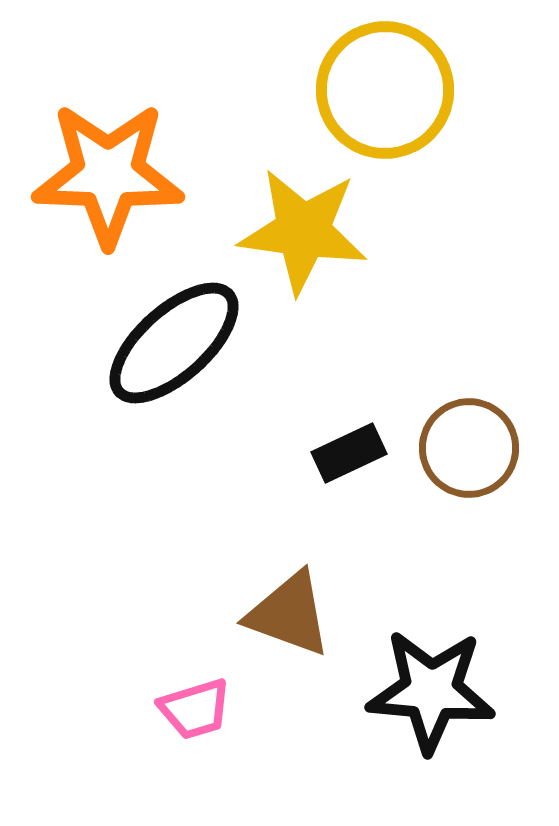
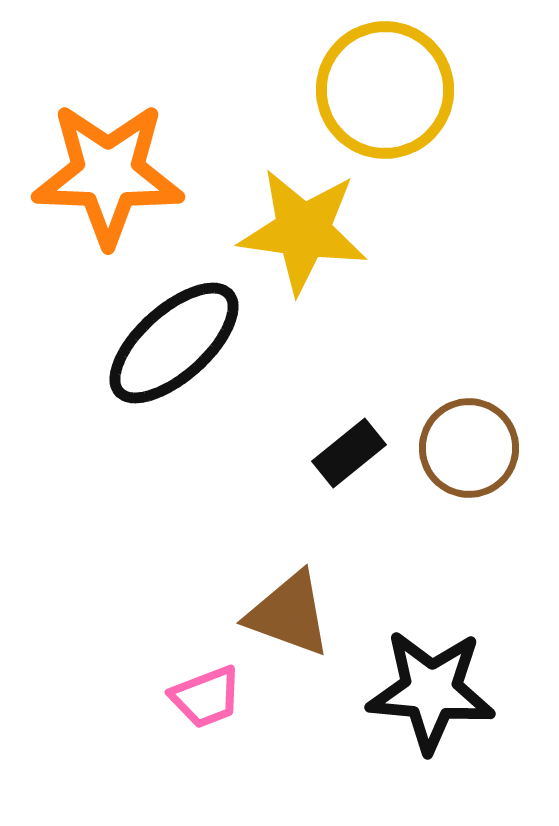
black rectangle: rotated 14 degrees counterclockwise
pink trapezoid: moved 11 px right, 12 px up; rotated 4 degrees counterclockwise
